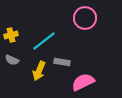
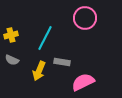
cyan line: moved 1 px right, 3 px up; rotated 25 degrees counterclockwise
